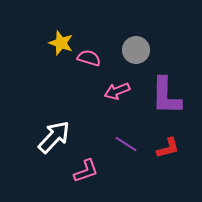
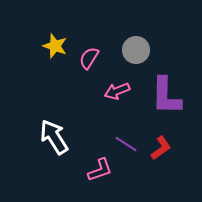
yellow star: moved 6 px left, 3 px down
pink semicircle: rotated 75 degrees counterclockwise
white arrow: rotated 75 degrees counterclockwise
red L-shape: moved 7 px left; rotated 20 degrees counterclockwise
pink L-shape: moved 14 px right, 1 px up
